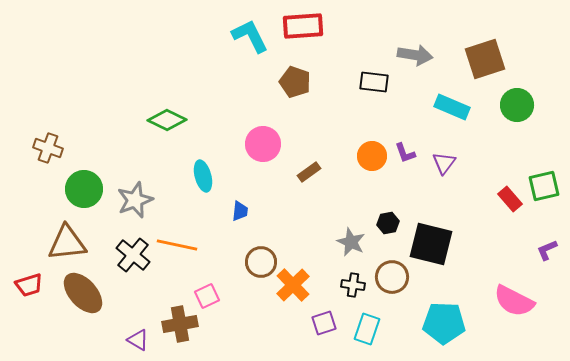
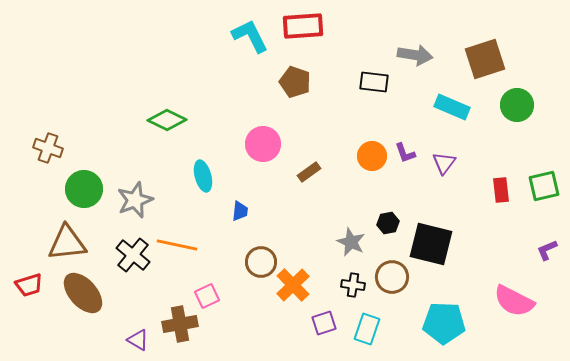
red rectangle at (510, 199): moved 9 px left, 9 px up; rotated 35 degrees clockwise
